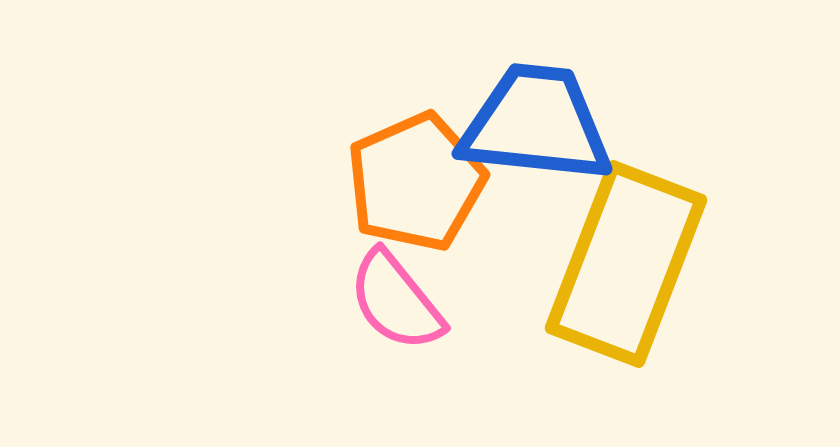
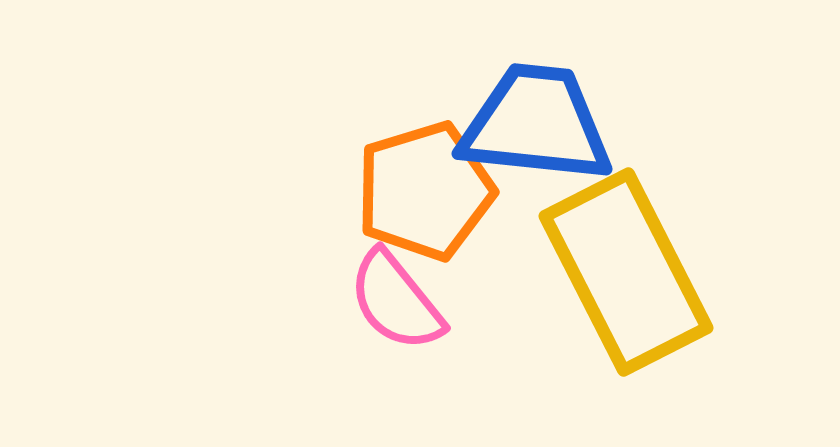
orange pentagon: moved 9 px right, 9 px down; rotated 7 degrees clockwise
yellow rectangle: moved 8 px down; rotated 48 degrees counterclockwise
